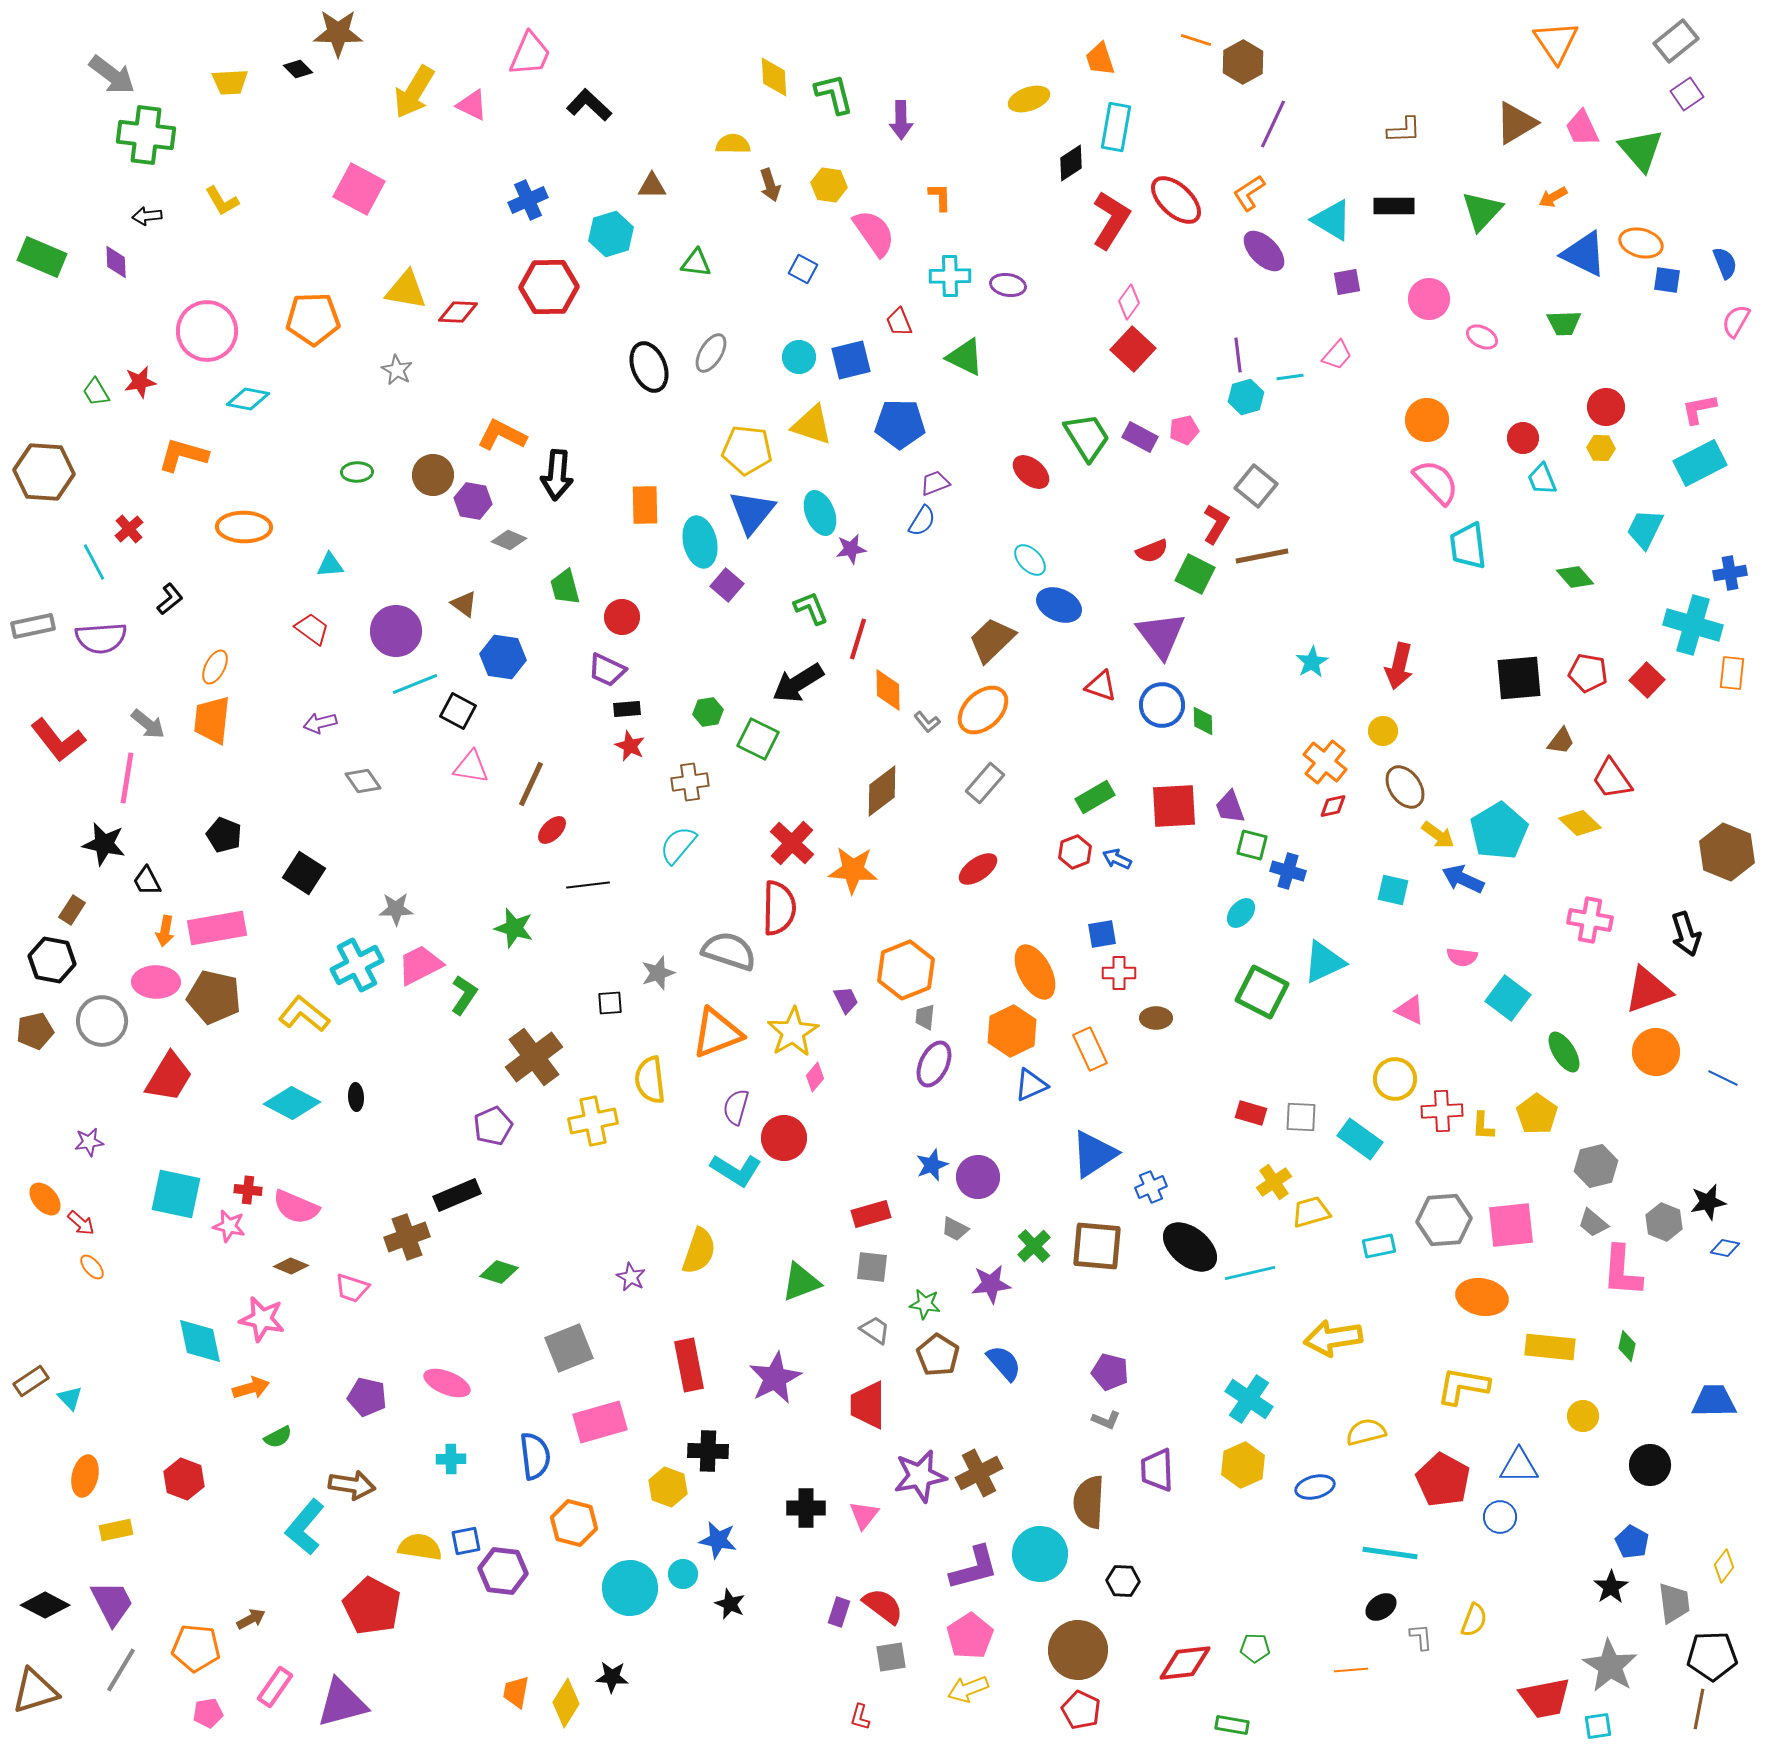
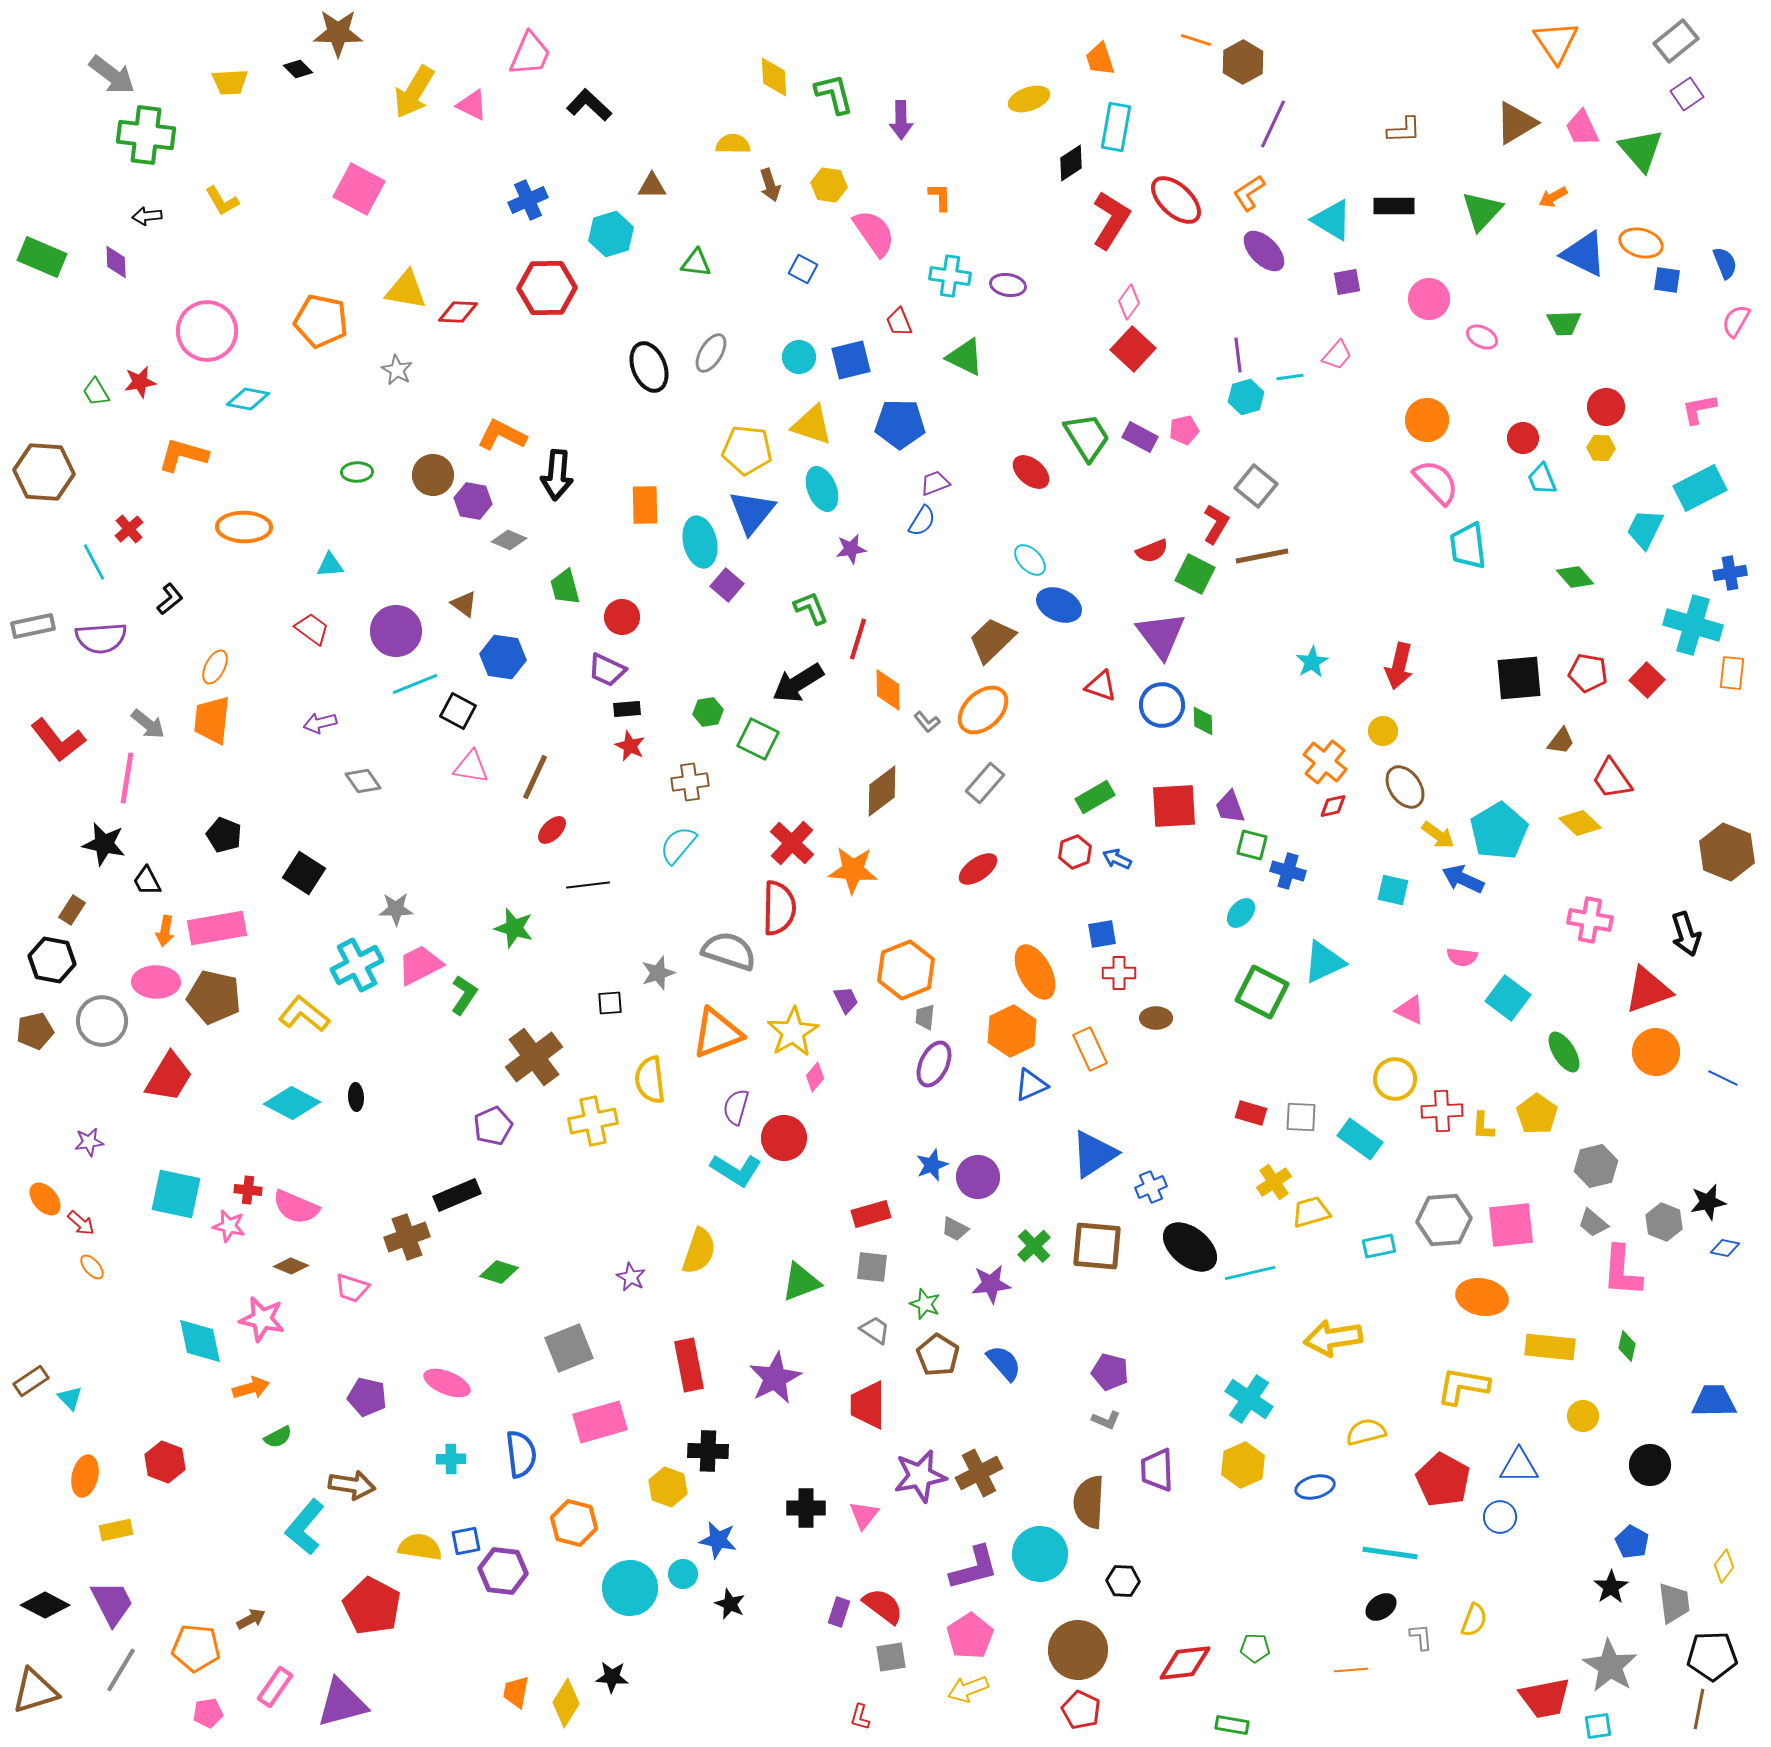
cyan cross at (950, 276): rotated 9 degrees clockwise
red hexagon at (549, 287): moved 2 px left, 1 px down
orange pentagon at (313, 319): moved 8 px right, 2 px down; rotated 14 degrees clockwise
cyan rectangle at (1700, 463): moved 25 px down
cyan ellipse at (820, 513): moved 2 px right, 24 px up
brown line at (531, 784): moved 4 px right, 7 px up
green star at (925, 1304): rotated 12 degrees clockwise
blue semicircle at (535, 1456): moved 14 px left, 2 px up
red hexagon at (184, 1479): moved 19 px left, 17 px up
